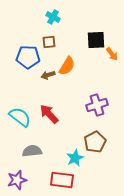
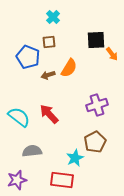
cyan cross: rotated 16 degrees clockwise
blue pentagon: rotated 20 degrees clockwise
orange semicircle: moved 2 px right, 2 px down
cyan semicircle: moved 1 px left
